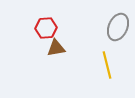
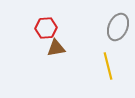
yellow line: moved 1 px right, 1 px down
